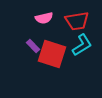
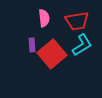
pink semicircle: rotated 84 degrees counterclockwise
purple rectangle: moved 1 px left, 1 px up; rotated 40 degrees clockwise
red square: rotated 32 degrees clockwise
